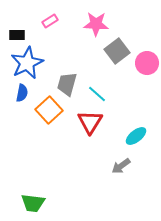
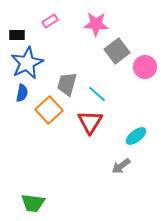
pink circle: moved 2 px left, 4 px down
